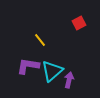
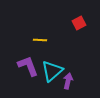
yellow line: rotated 48 degrees counterclockwise
purple L-shape: rotated 60 degrees clockwise
purple arrow: moved 1 px left, 1 px down
